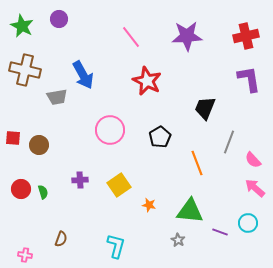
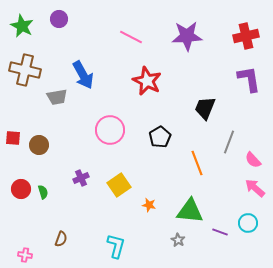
pink line: rotated 25 degrees counterclockwise
purple cross: moved 1 px right, 2 px up; rotated 21 degrees counterclockwise
